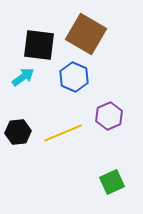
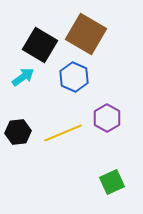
black square: moved 1 px right; rotated 24 degrees clockwise
purple hexagon: moved 2 px left, 2 px down; rotated 8 degrees counterclockwise
